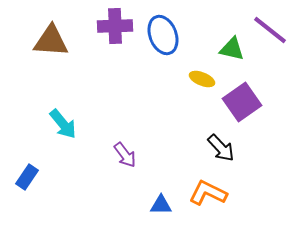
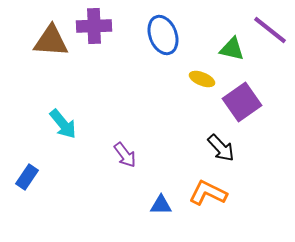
purple cross: moved 21 px left
